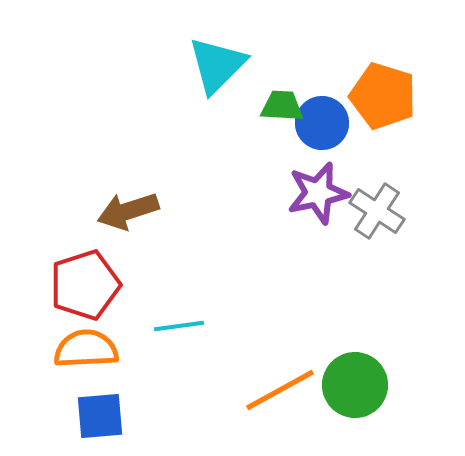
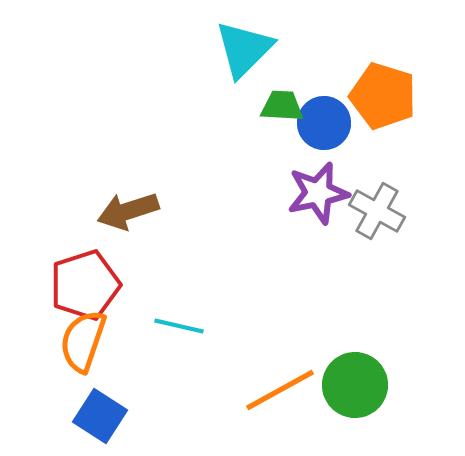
cyan triangle: moved 27 px right, 16 px up
blue circle: moved 2 px right
gray cross: rotated 4 degrees counterclockwise
cyan line: rotated 21 degrees clockwise
orange semicircle: moved 3 px left, 8 px up; rotated 68 degrees counterclockwise
blue square: rotated 38 degrees clockwise
